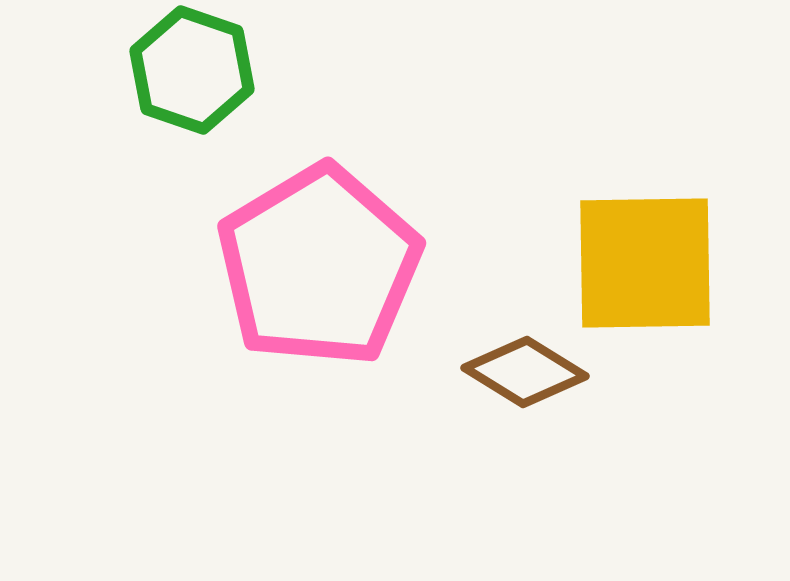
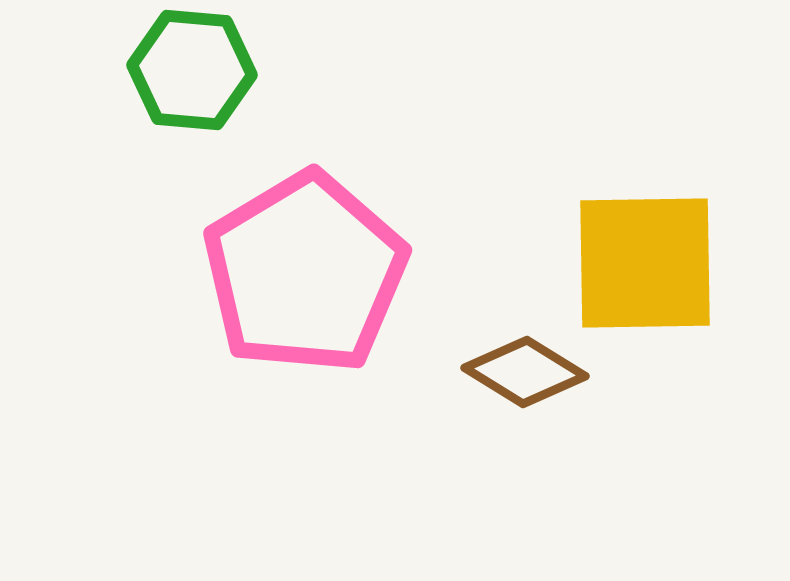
green hexagon: rotated 14 degrees counterclockwise
pink pentagon: moved 14 px left, 7 px down
